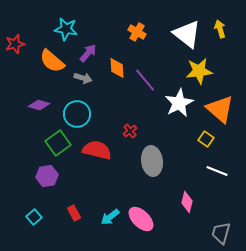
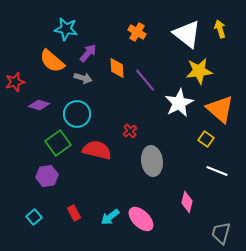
red star: moved 38 px down
